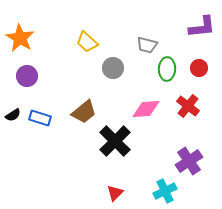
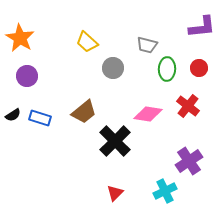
pink diamond: moved 2 px right, 5 px down; rotated 12 degrees clockwise
